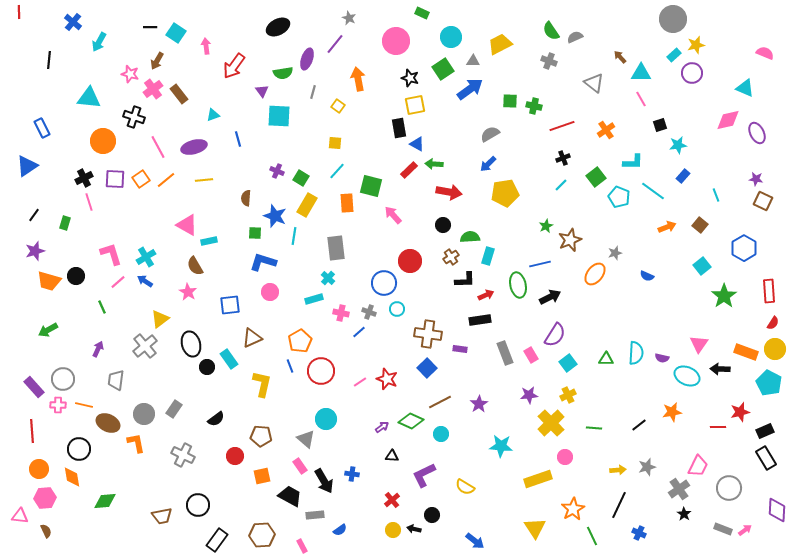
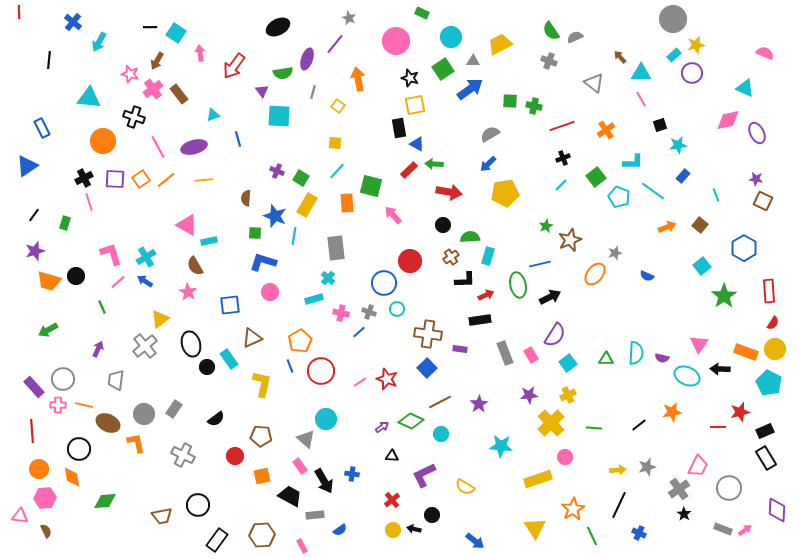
pink arrow at (206, 46): moved 6 px left, 7 px down
